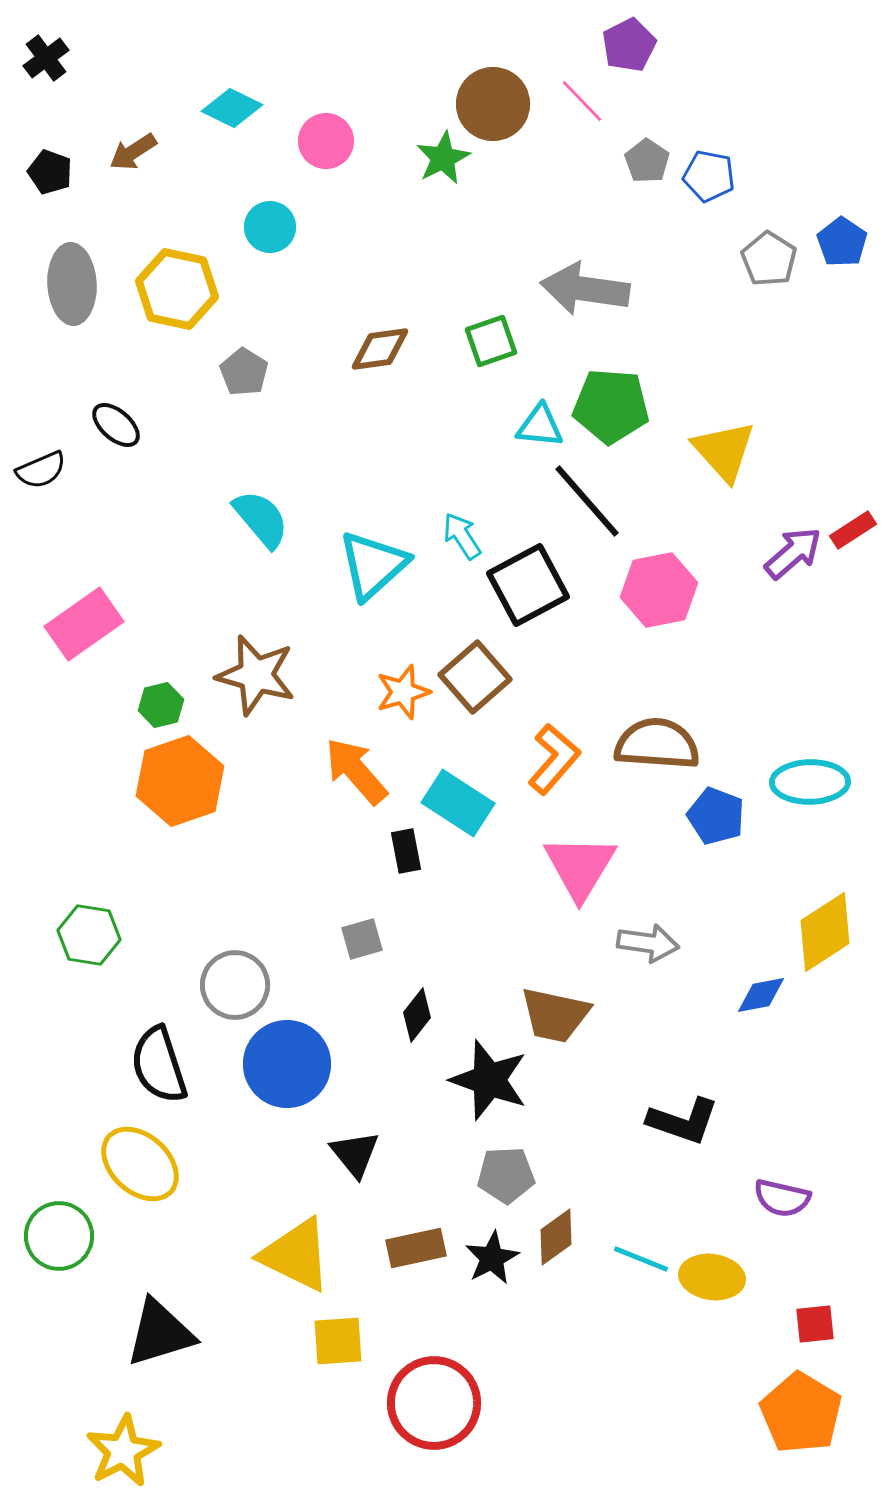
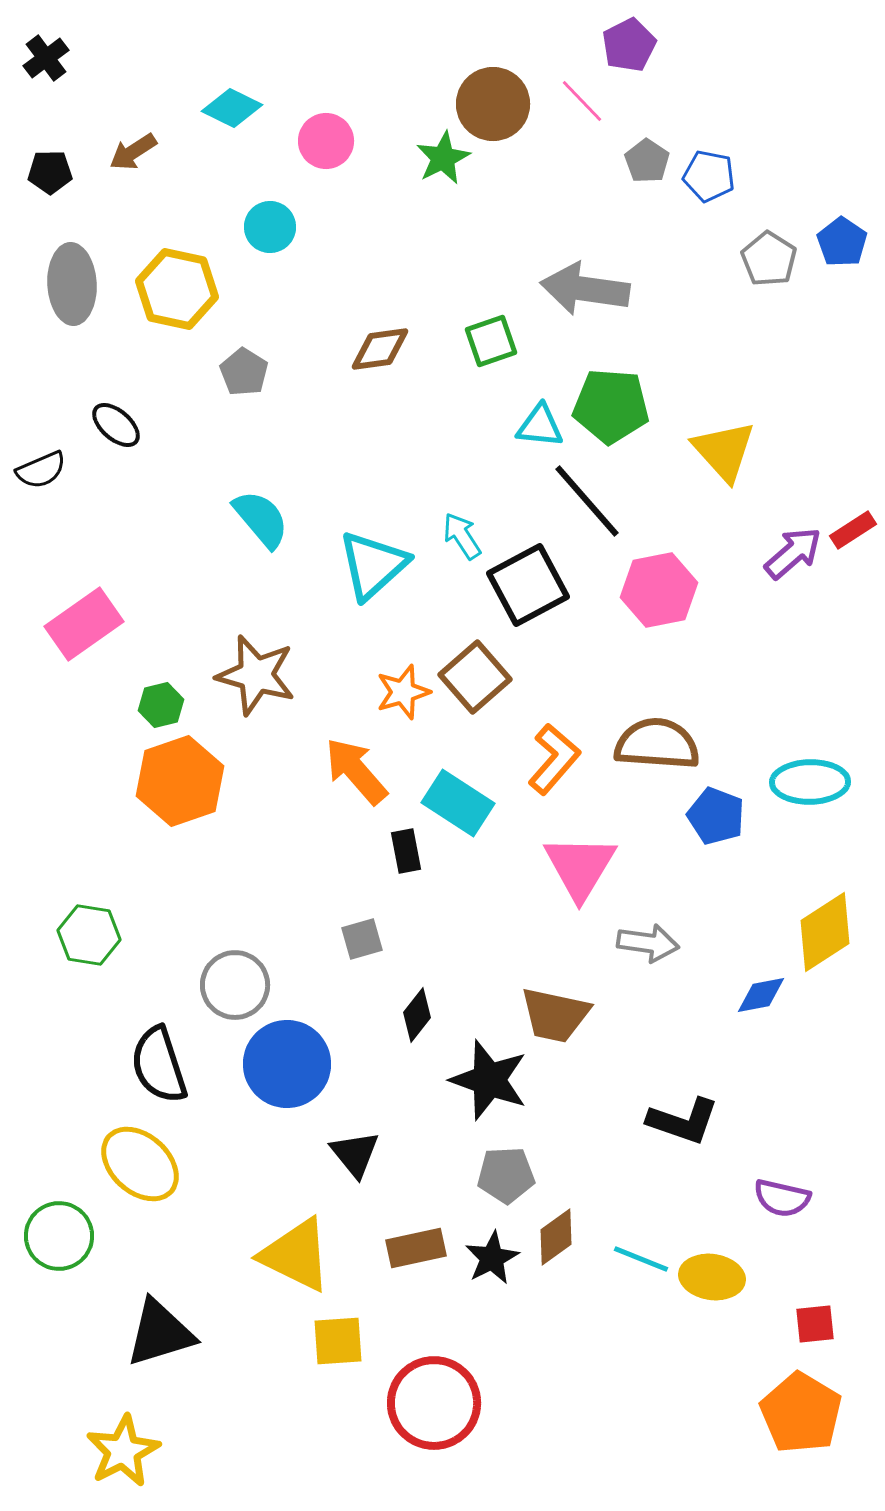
black pentagon at (50, 172): rotated 21 degrees counterclockwise
